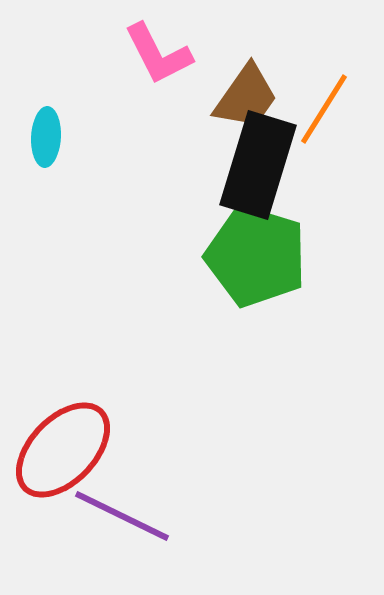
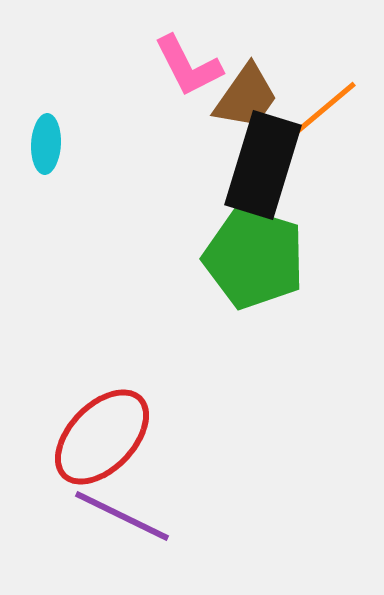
pink L-shape: moved 30 px right, 12 px down
orange line: rotated 18 degrees clockwise
cyan ellipse: moved 7 px down
black rectangle: moved 5 px right
green pentagon: moved 2 px left, 2 px down
red ellipse: moved 39 px right, 13 px up
